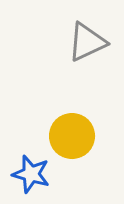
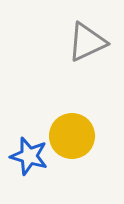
blue star: moved 2 px left, 18 px up
